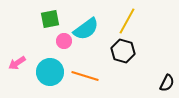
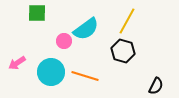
green square: moved 13 px left, 6 px up; rotated 12 degrees clockwise
cyan circle: moved 1 px right
black semicircle: moved 11 px left, 3 px down
